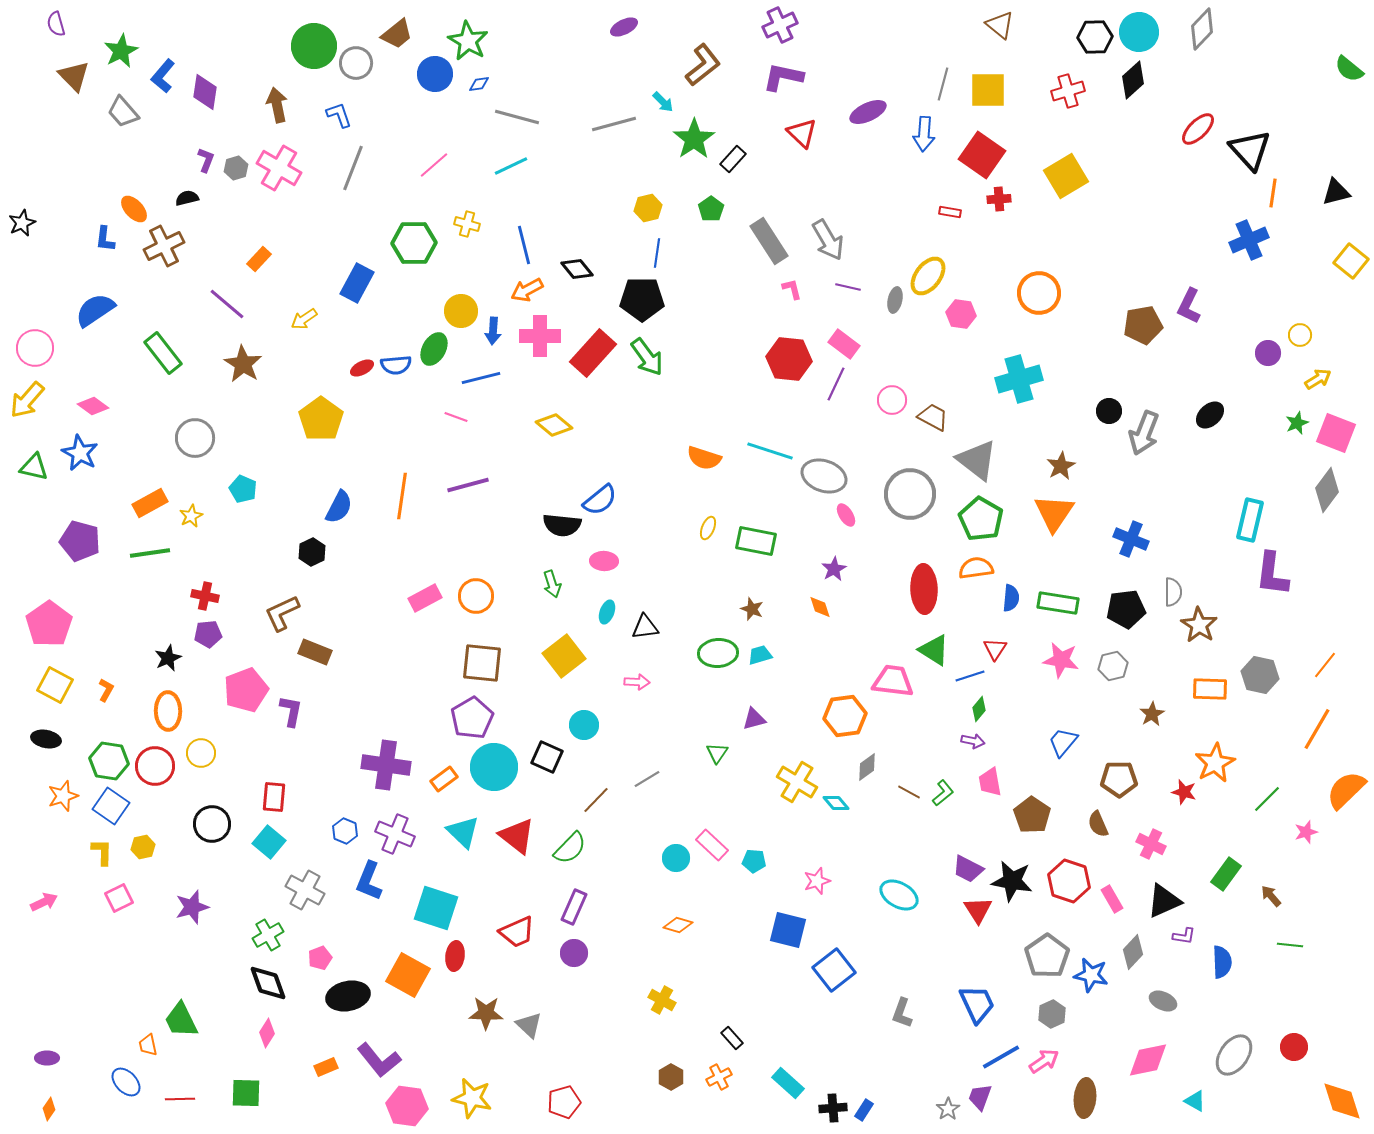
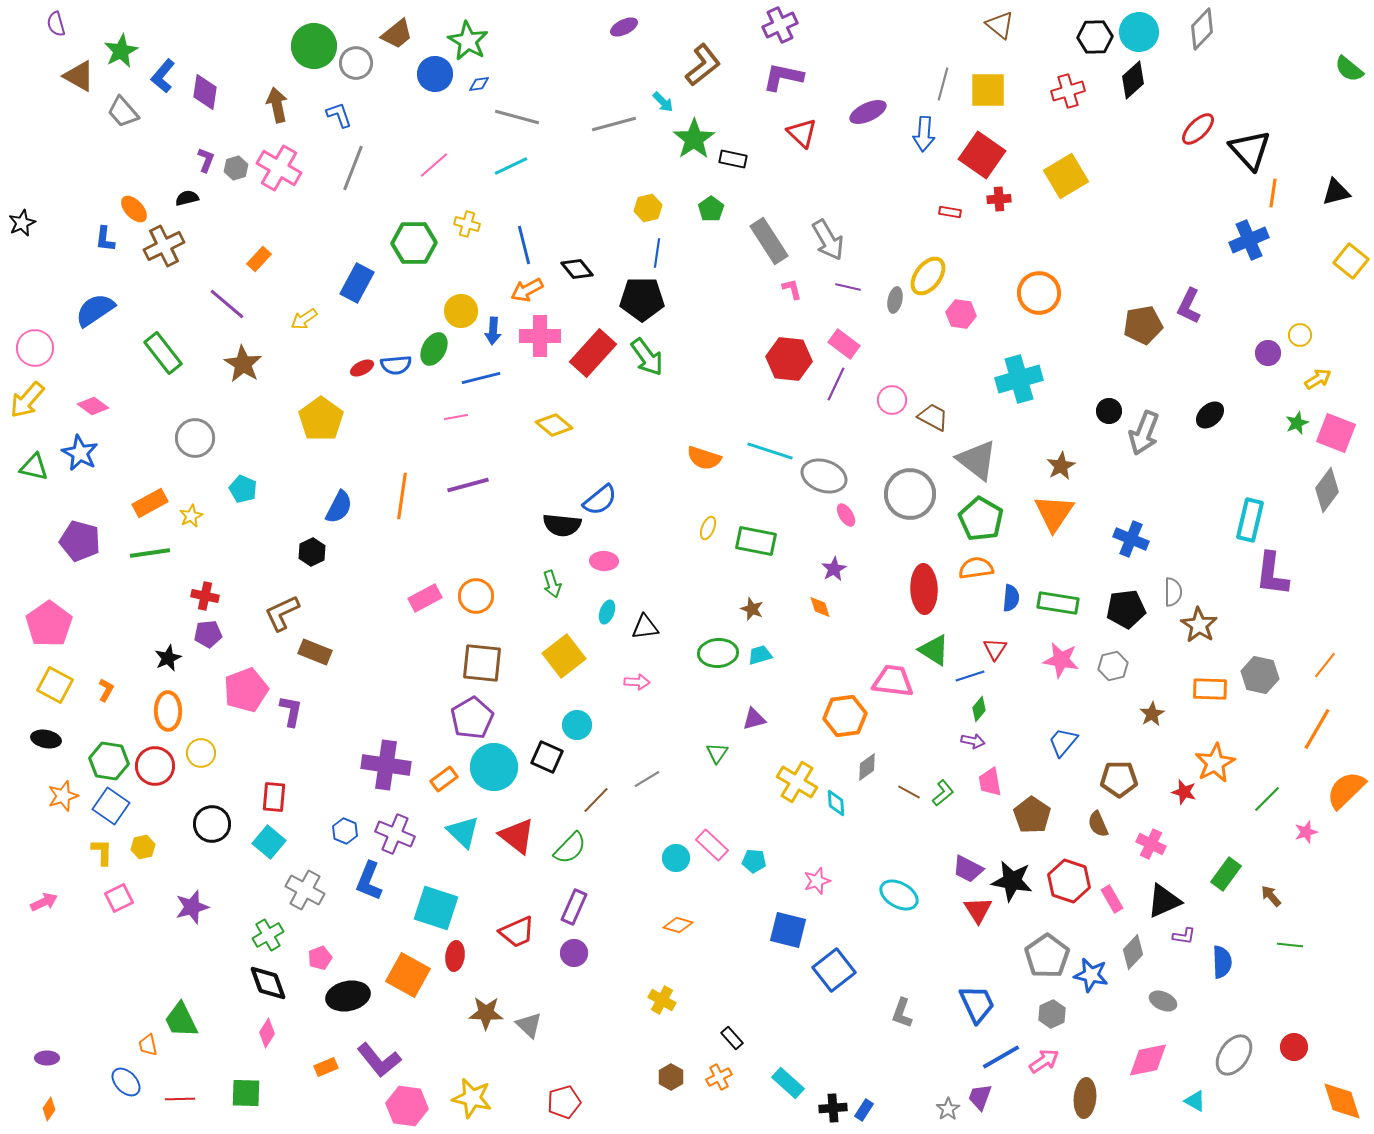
brown triangle at (74, 76): moved 5 px right; rotated 16 degrees counterclockwise
black rectangle at (733, 159): rotated 60 degrees clockwise
pink line at (456, 417): rotated 30 degrees counterclockwise
cyan circle at (584, 725): moved 7 px left
cyan diamond at (836, 803): rotated 36 degrees clockwise
